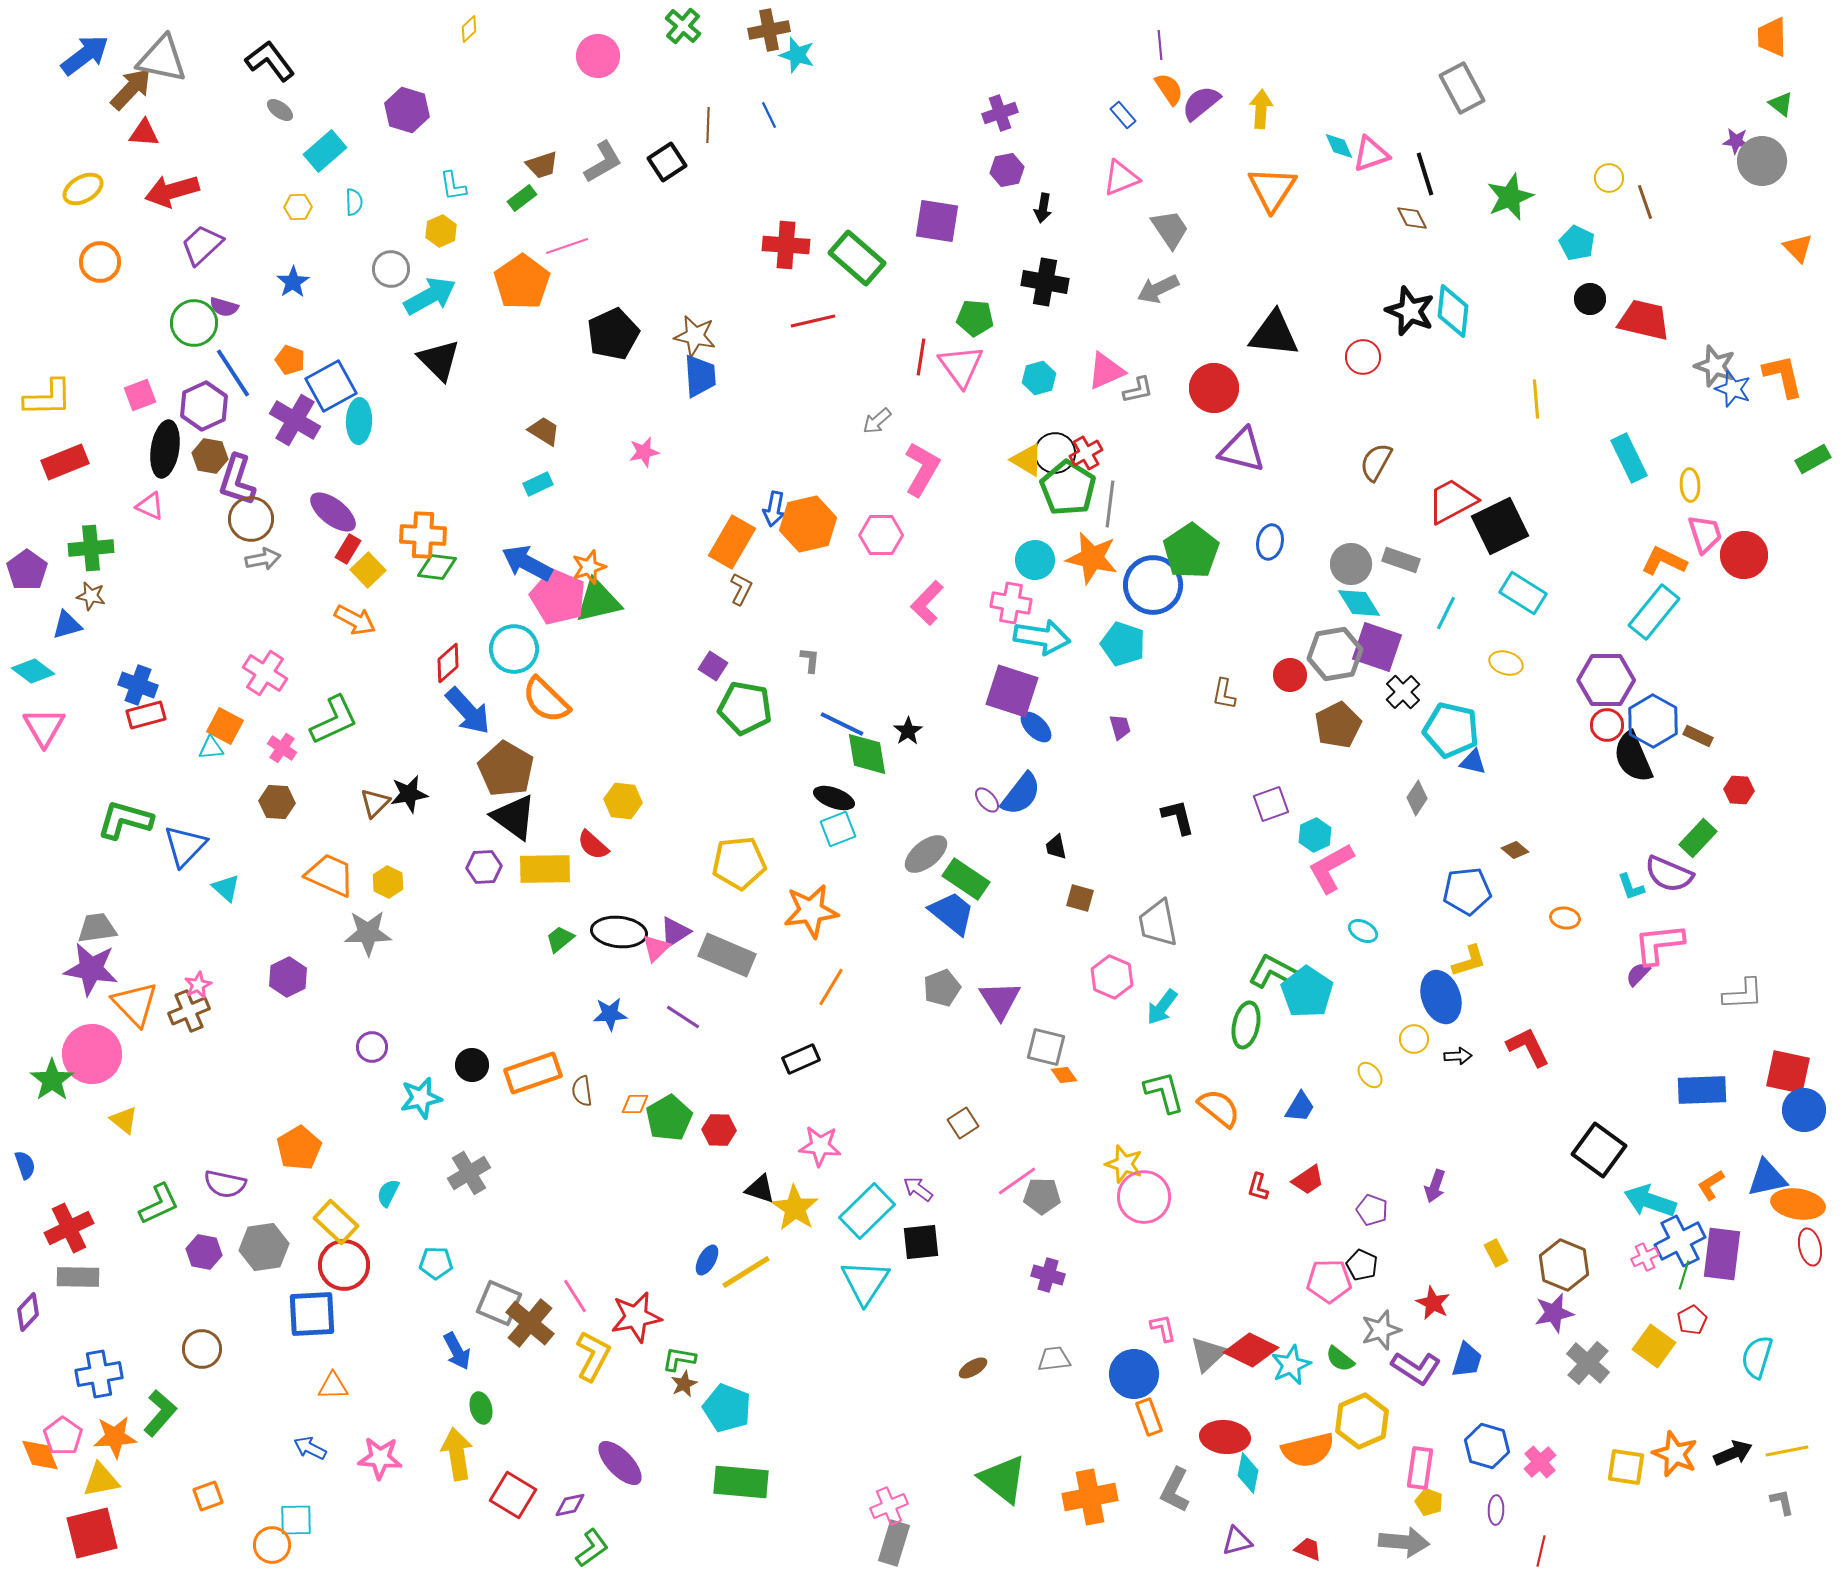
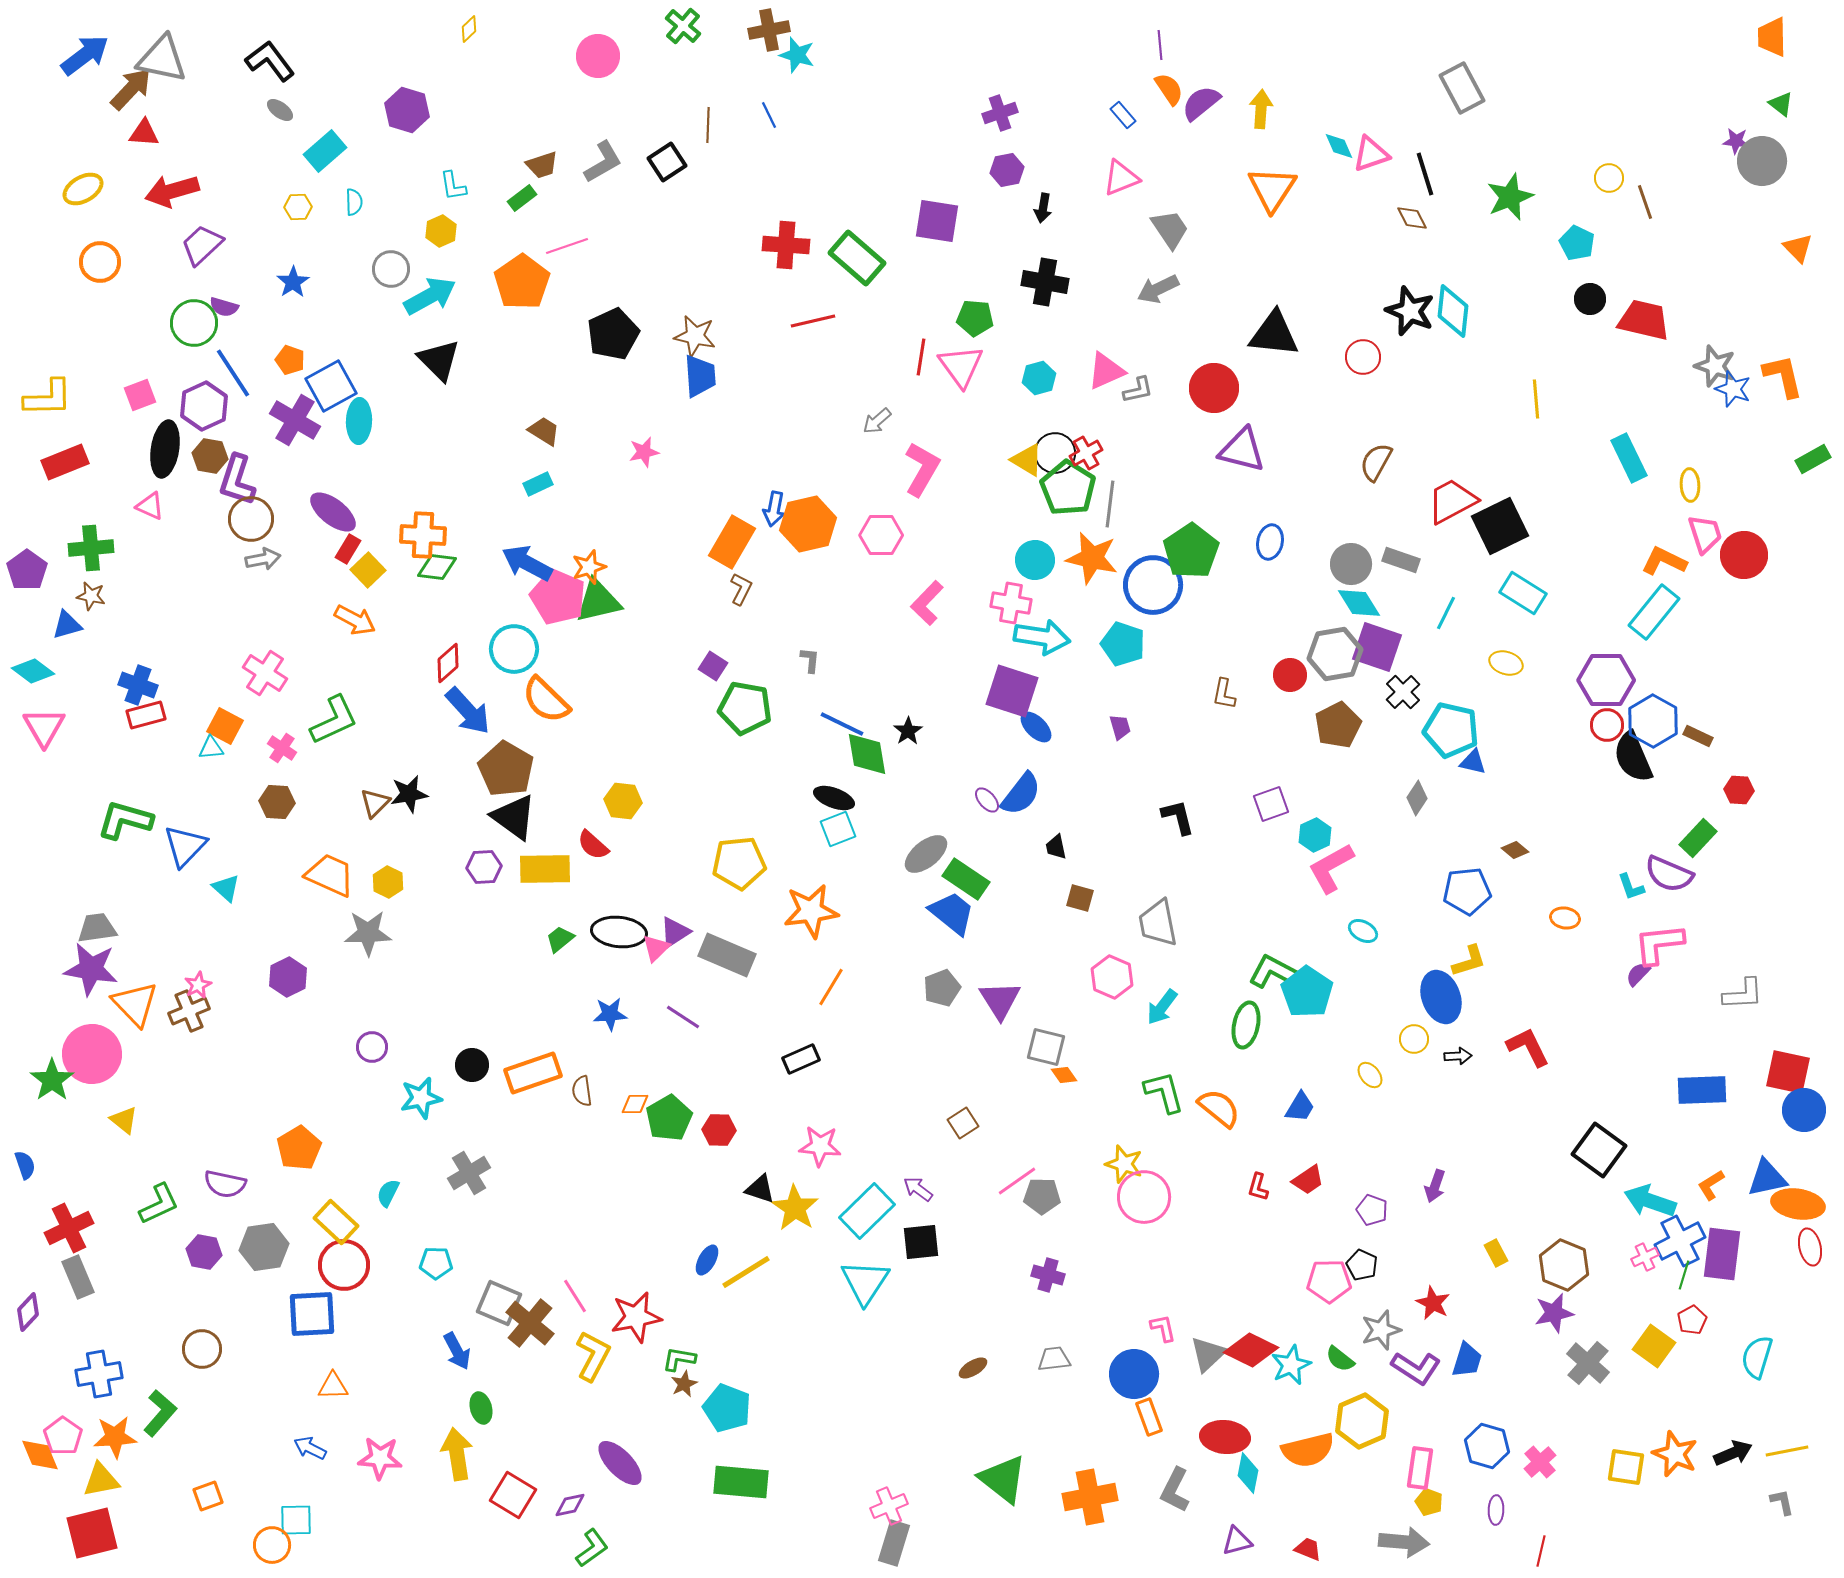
gray rectangle at (78, 1277): rotated 66 degrees clockwise
